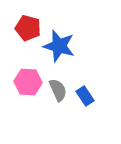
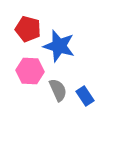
red pentagon: moved 1 px down
pink hexagon: moved 2 px right, 11 px up
